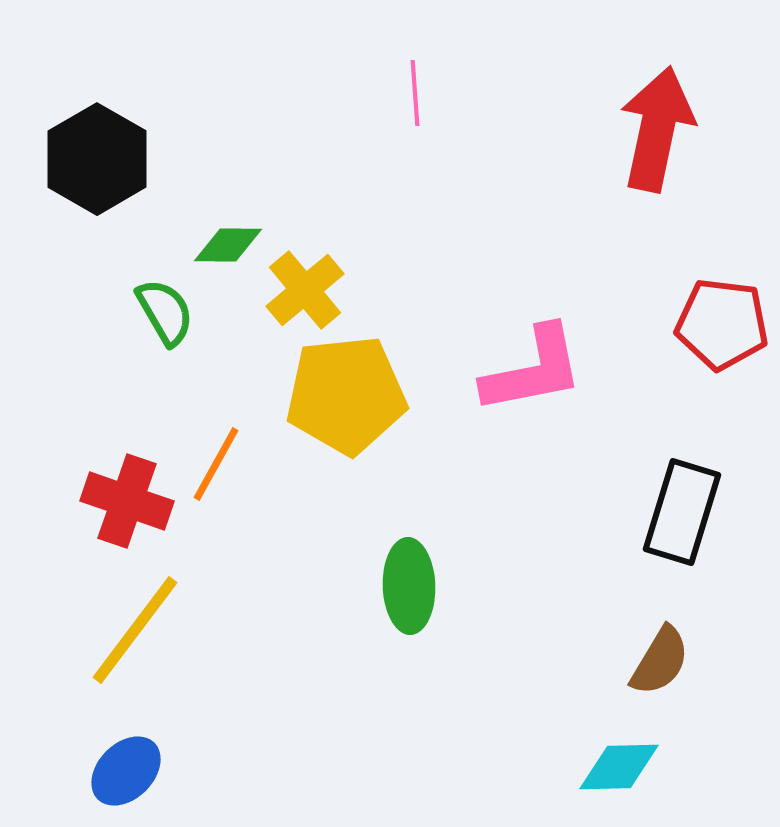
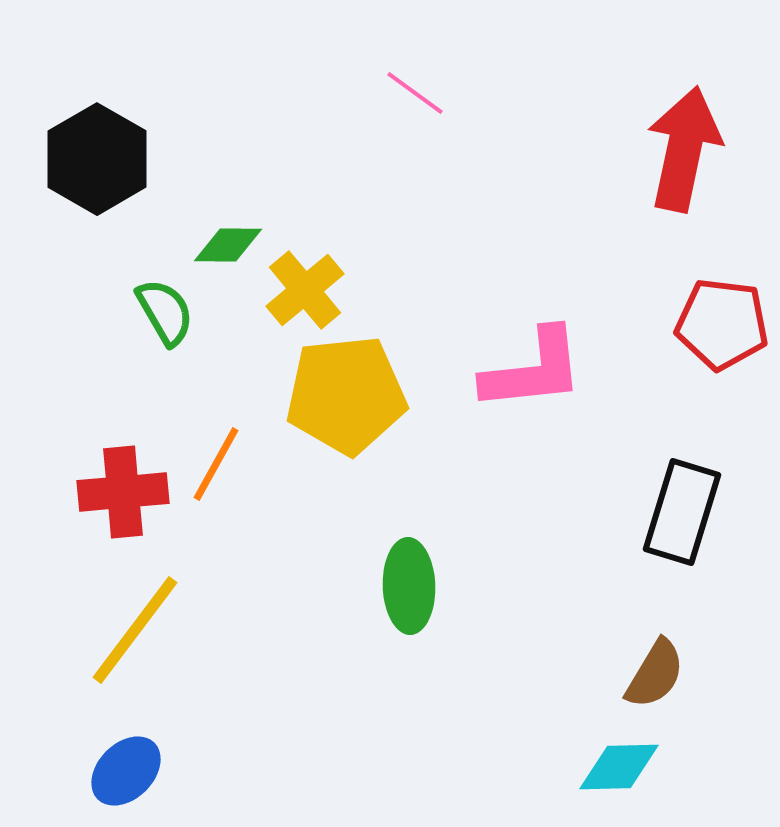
pink line: rotated 50 degrees counterclockwise
red arrow: moved 27 px right, 20 px down
pink L-shape: rotated 5 degrees clockwise
red cross: moved 4 px left, 9 px up; rotated 24 degrees counterclockwise
brown semicircle: moved 5 px left, 13 px down
